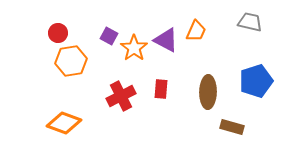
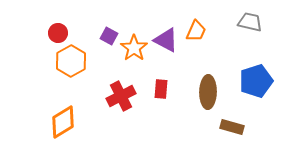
orange hexagon: rotated 20 degrees counterclockwise
orange diamond: moved 1 px left, 1 px up; rotated 52 degrees counterclockwise
